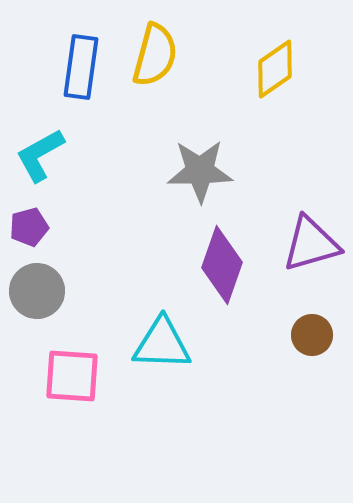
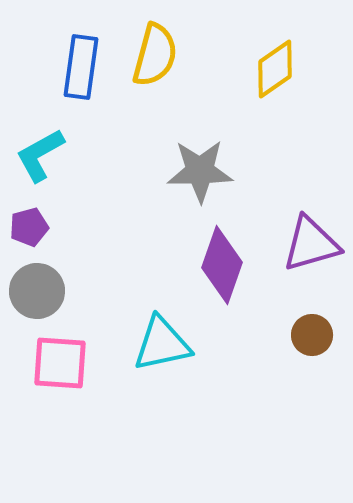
cyan triangle: rotated 14 degrees counterclockwise
pink square: moved 12 px left, 13 px up
